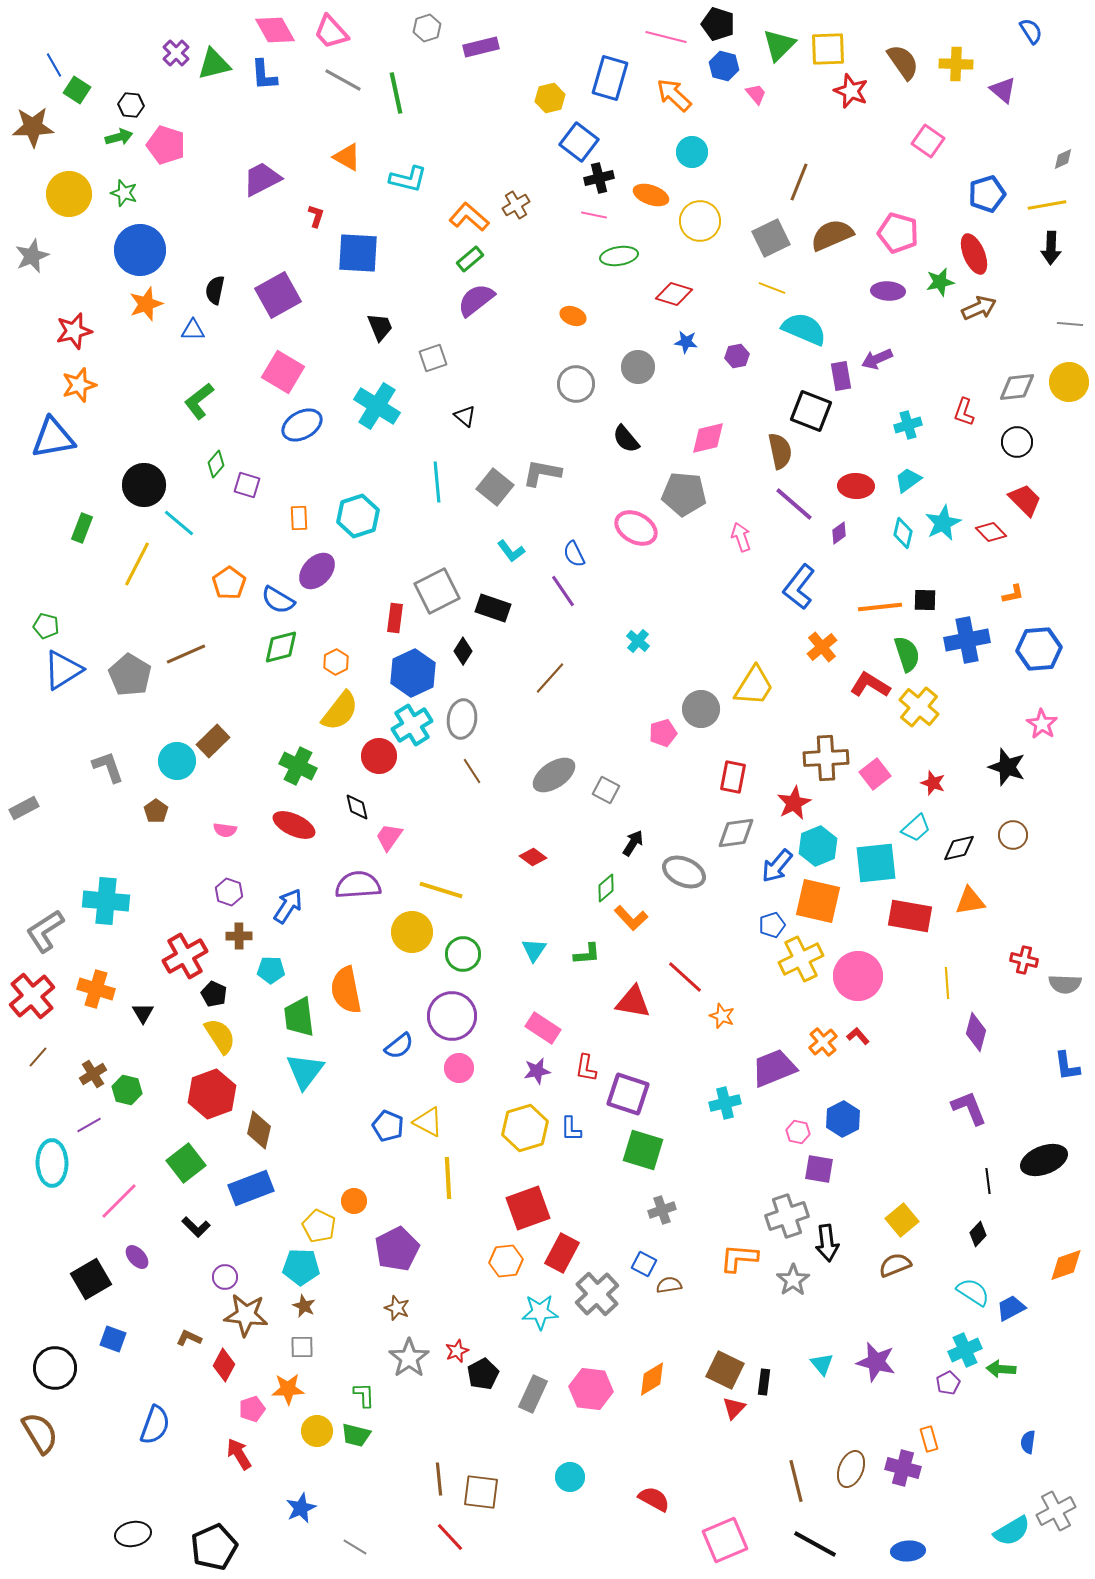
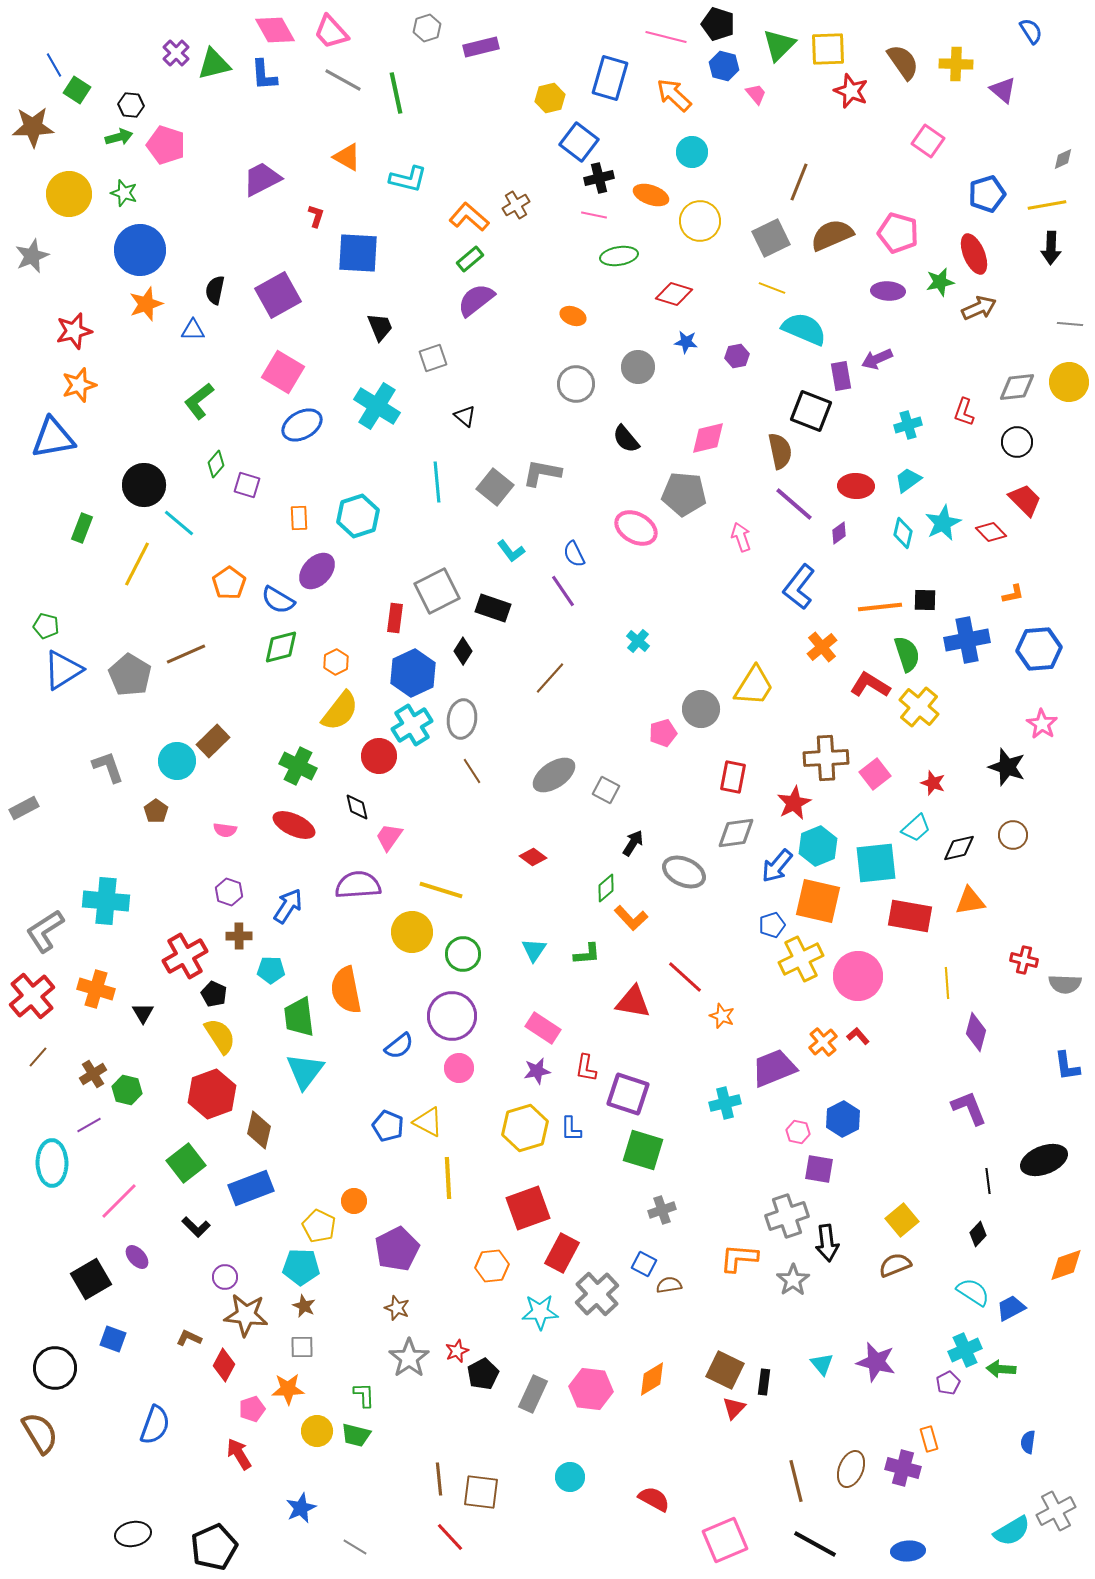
orange hexagon at (506, 1261): moved 14 px left, 5 px down
